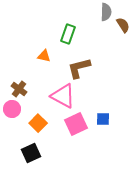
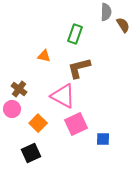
green rectangle: moved 7 px right
blue square: moved 20 px down
